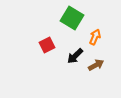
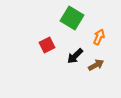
orange arrow: moved 4 px right
